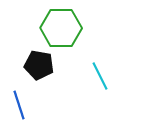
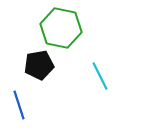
green hexagon: rotated 12 degrees clockwise
black pentagon: rotated 20 degrees counterclockwise
